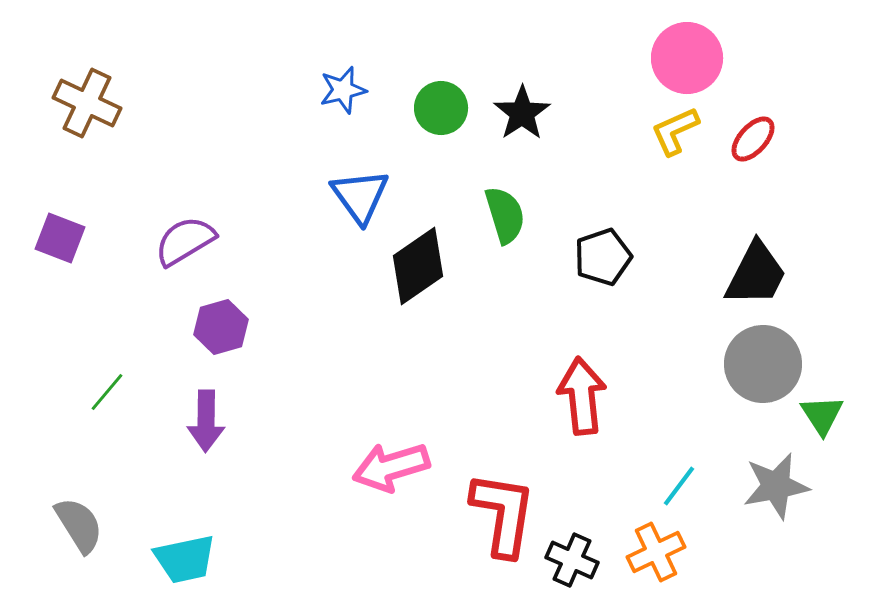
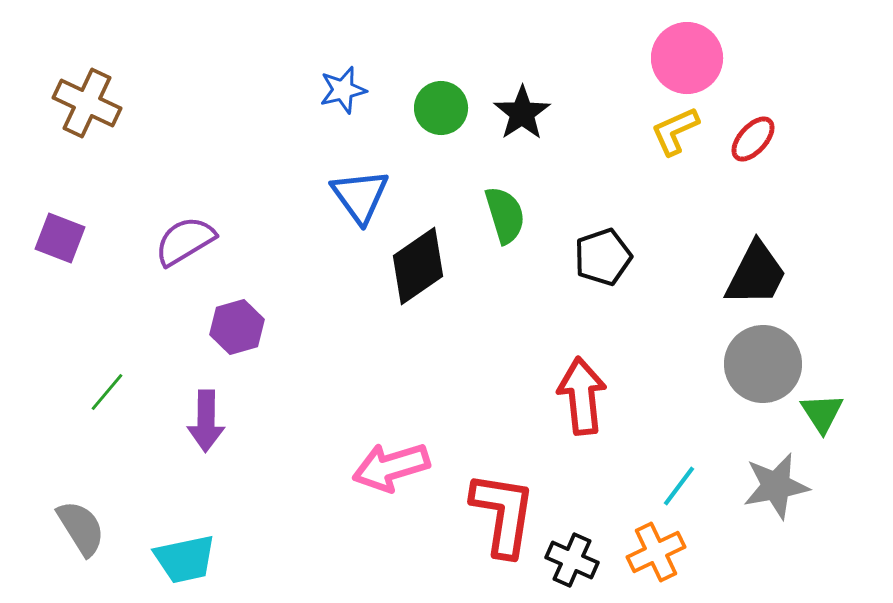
purple hexagon: moved 16 px right
green triangle: moved 2 px up
gray semicircle: moved 2 px right, 3 px down
